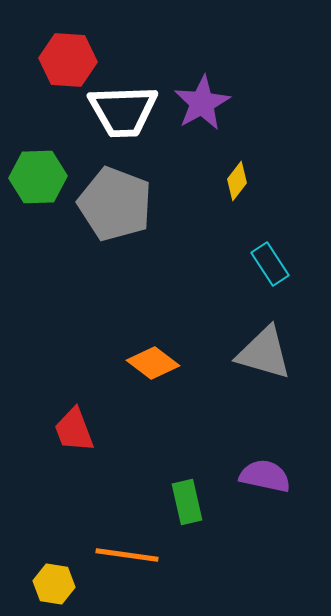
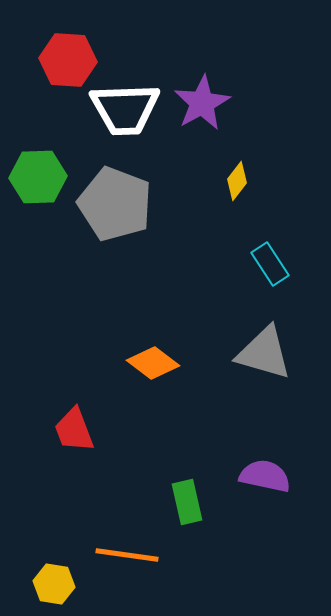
white trapezoid: moved 2 px right, 2 px up
